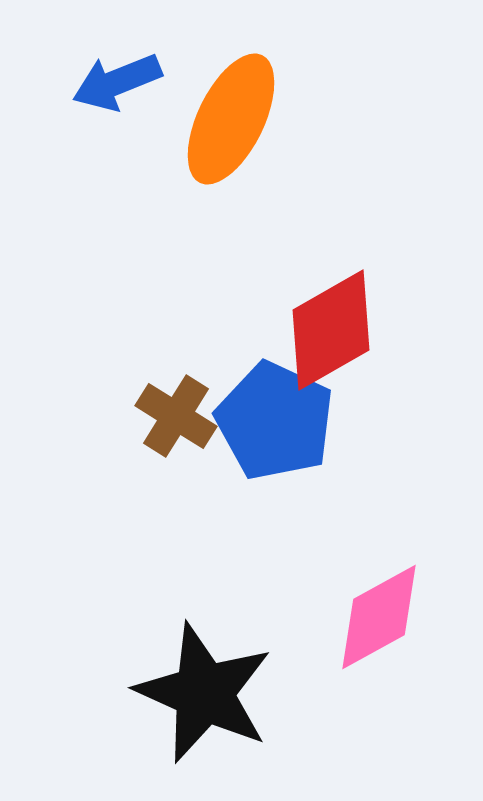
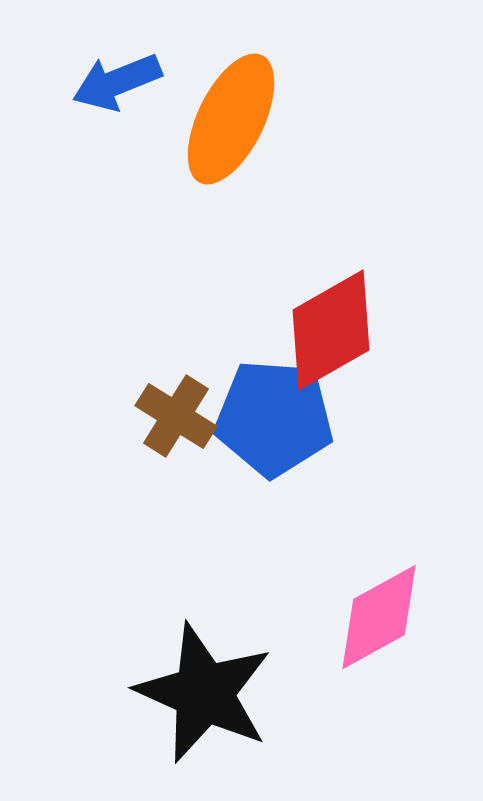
blue pentagon: moved 1 px left, 3 px up; rotated 21 degrees counterclockwise
